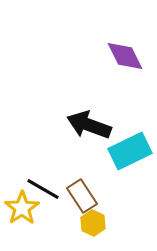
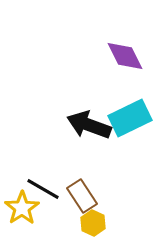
cyan rectangle: moved 33 px up
